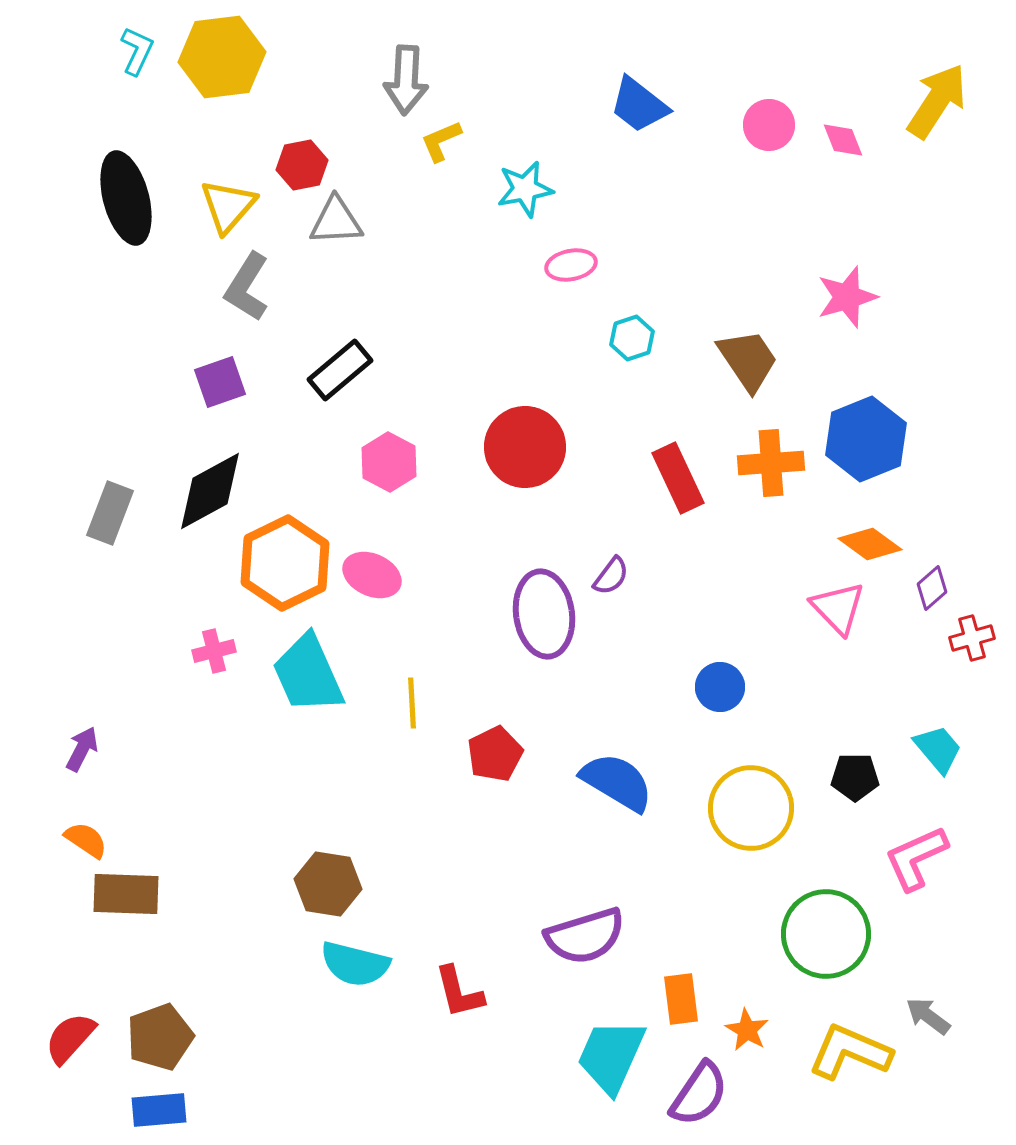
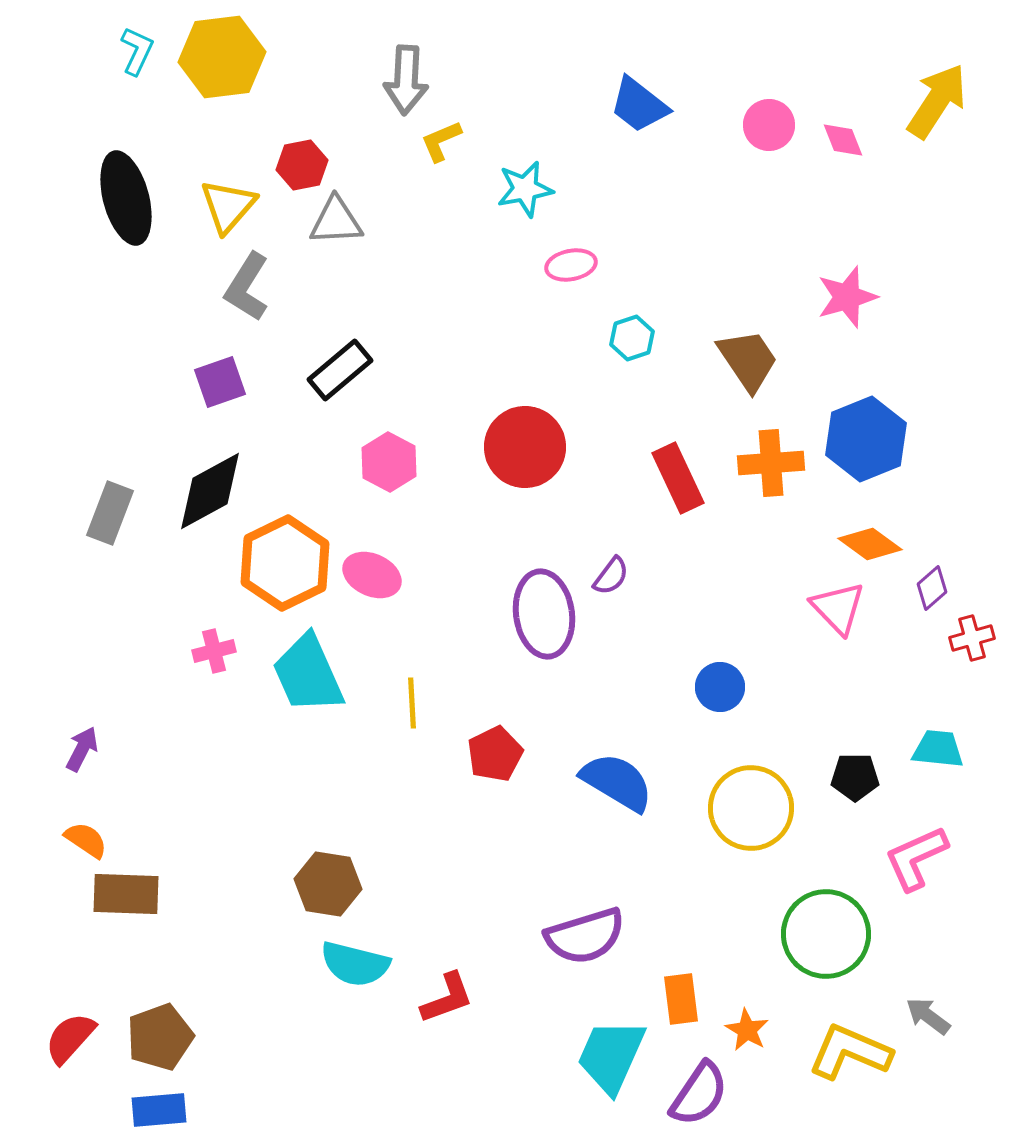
cyan trapezoid at (938, 749): rotated 44 degrees counterclockwise
red L-shape at (459, 992): moved 12 px left, 6 px down; rotated 96 degrees counterclockwise
